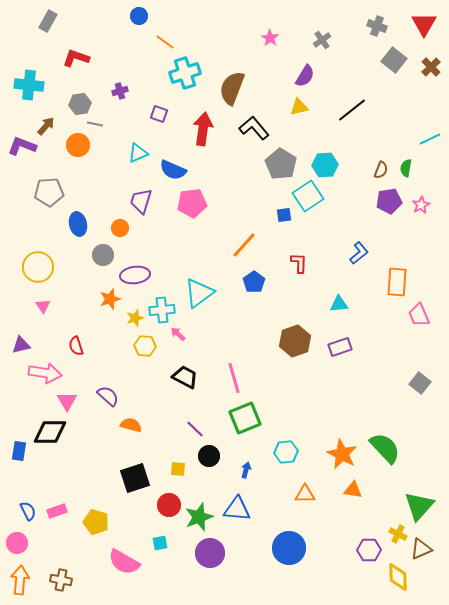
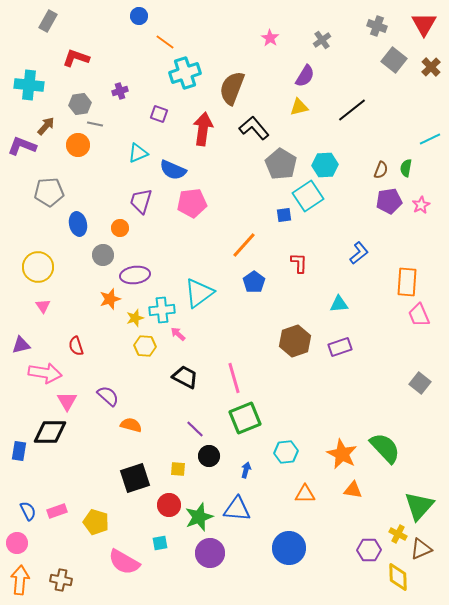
orange rectangle at (397, 282): moved 10 px right
